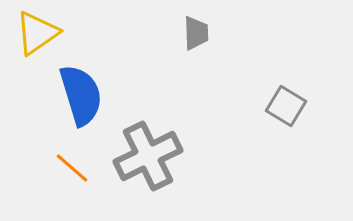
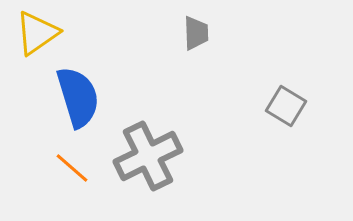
blue semicircle: moved 3 px left, 2 px down
